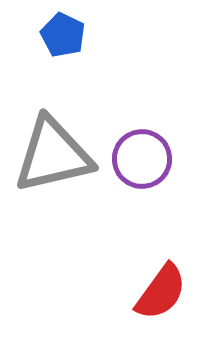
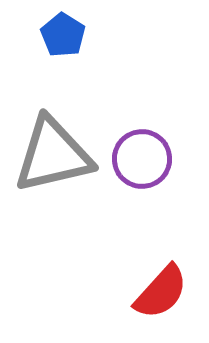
blue pentagon: rotated 6 degrees clockwise
red semicircle: rotated 6 degrees clockwise
